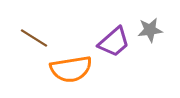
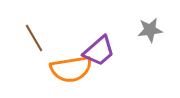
brown line: rotated 28 degrees clockwise
purple trapezoid: moved 15 px left, 9 px down
